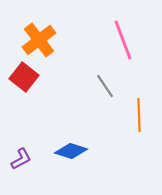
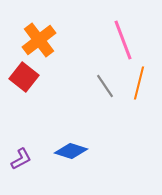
orange line: moved 32 px up; rotated 16 degrees clockwise
